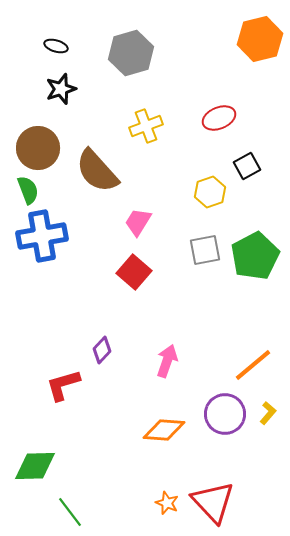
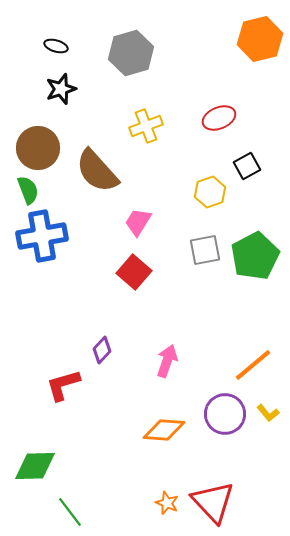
yellow L-shape: rotated 100 degrees clockwise
